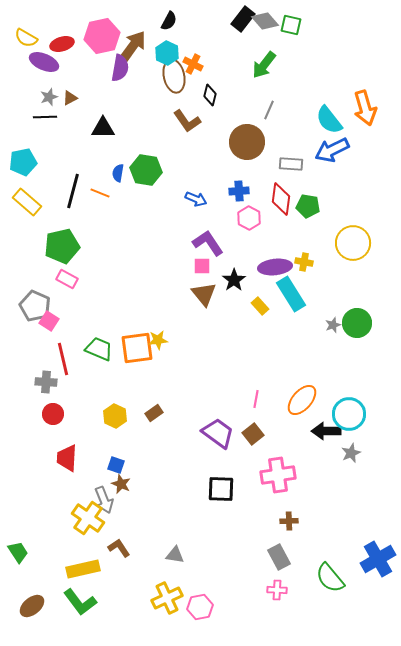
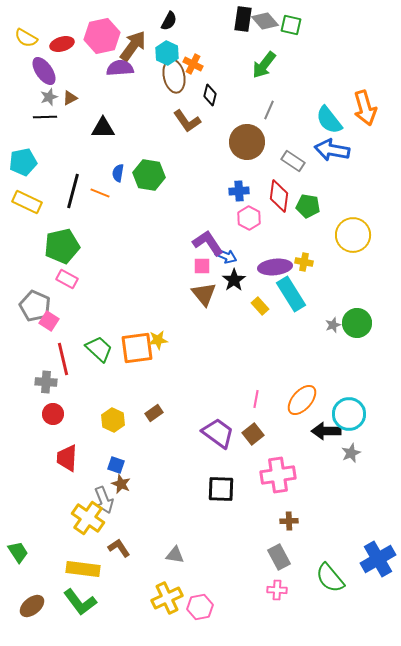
black rectangle at (243, 19): rotated 30 degrees counterclockwise
purple ellipse at (44, 62): moved 9 px down; rotated 32 degrees clockwise
purple semicircle at (120, 68): rotated 104 degrees counterclockwise
blue arrow at (332, 150): rotated 36 degrees clockwise
gray rectangle at (291, 164): moved 2 px right, 3 px up; rotated 30 degrees clockwise
green hexagon at (146, 170): moved 3 px right, 5 px down
blue arrow at (196, 199): moved 30 px right, 57 px down
red diamond at (281, 199): moved 2 px left, 3 px up
yellow rectangle at (27, 202): rotated 16 degrees counterclockwise
yellow circle at (353, 243): moved 8 px up
green trapezoid at (99, 349): rotated 20 degrees clockwise
yellow hexagon at (115, 416): moved 2 px left, 4 px down
yellow rectangle at (83, 569): rotated 20 degrees clockwise
